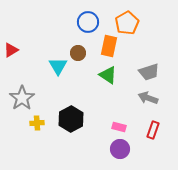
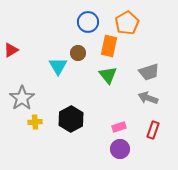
green triangle: rotated 18 degrees clockwise
yellow cross: moved 2 px left, 1 px up
pink rectangle: rotated 32 degrees counterclockwise
